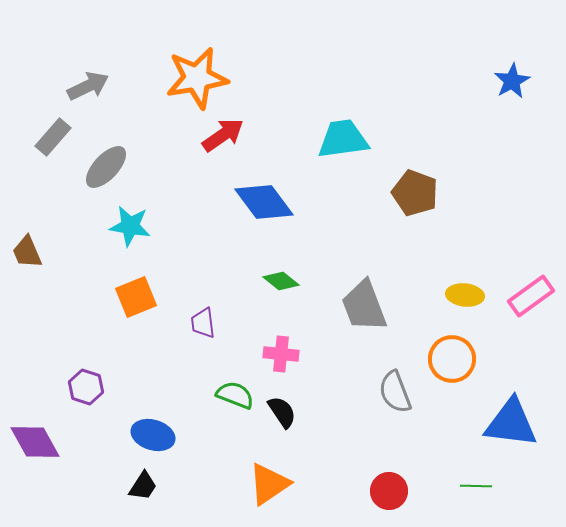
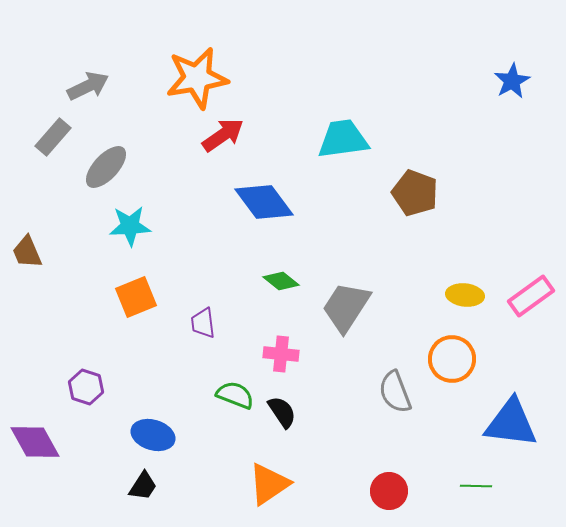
cyan star: rotated 12 degrees counterclockwise
gray trapezoid: moved 18 px left, 1 px down; rotated 54 degrees clockwise
